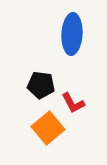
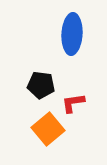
red L-shape: rotated 110 degrees clockwise
orange square: moved 1 px down
